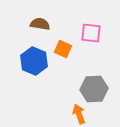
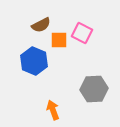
brown semicircle: moved 1 px right, 1 px down; rotated 144 degrees clockwise
pink square: moved 9 px left; rotated 20 degrees clockwise
orange square: moved 4 px left, 9 px up; rotated 24 degrees counterclockwise
orange arrow: moved 26 px left, 4 px up
